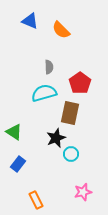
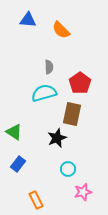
blue triangle: moved 2 px left, 1 px up; rotated 18 degrees counterclockwise
brown rectangle: moved 2 px right, 1 px down
black star: moved 1 px right
cyan circle: moved 3 px left, 15 px down
